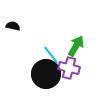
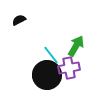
black semicircle: moved 6 px right, 6 px up; rotated 40 degrees counterclockwise
purple cross: rotated 25 degrees counterclockwise
black circle: moved 1 px right, 1 px down
